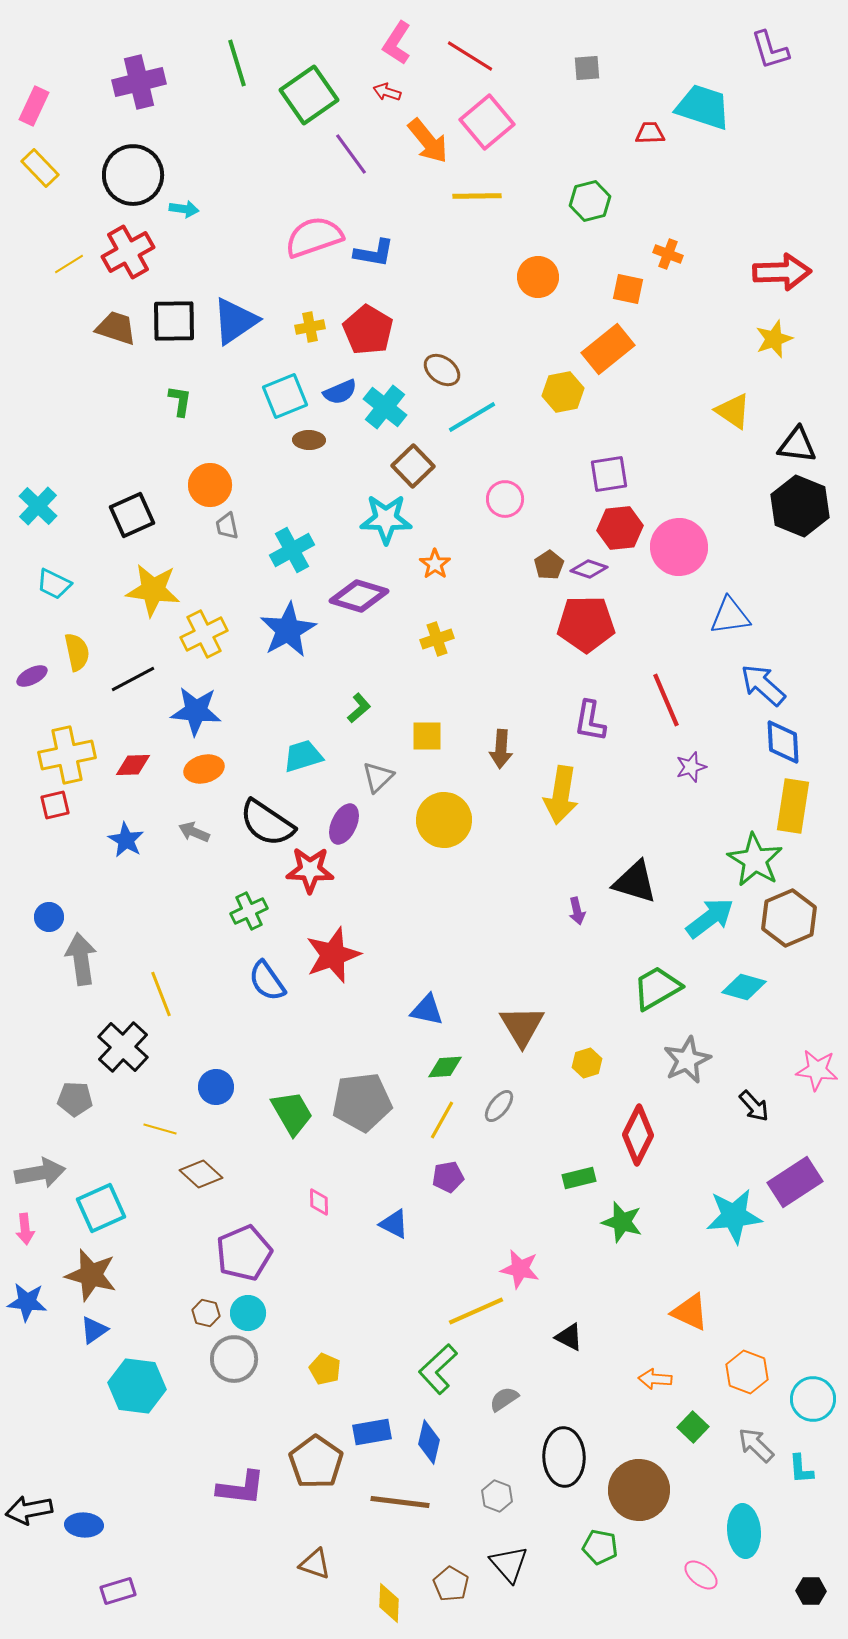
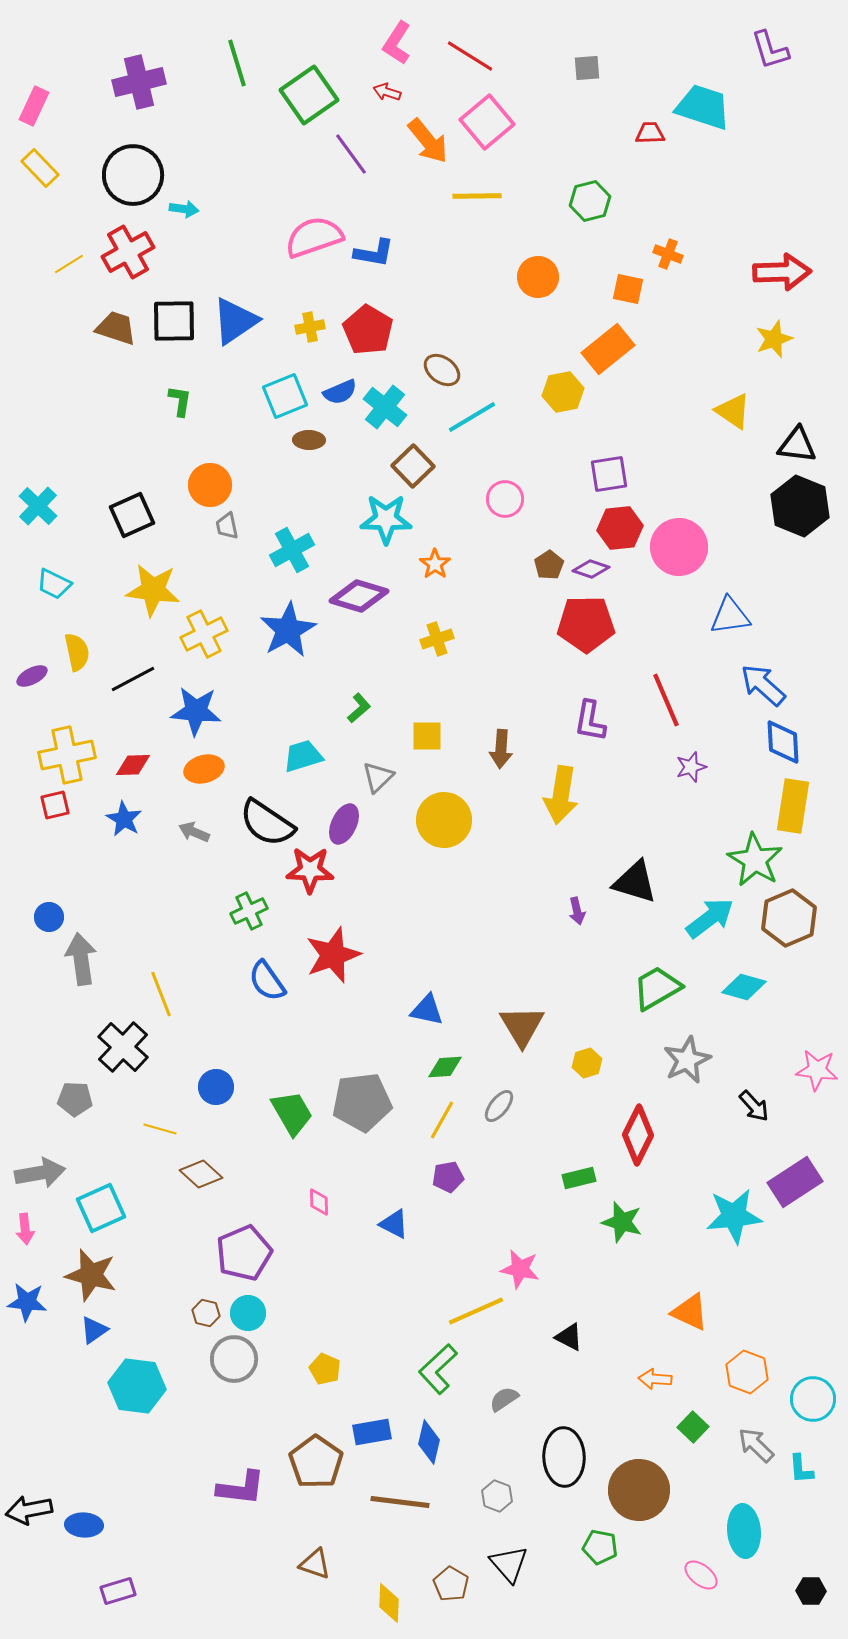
purple diamond at (589, 569): moved 2 px right
blue star at (126, 840): moved 2 px left, 21 px up
